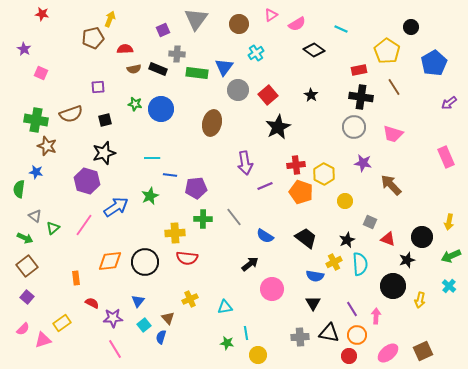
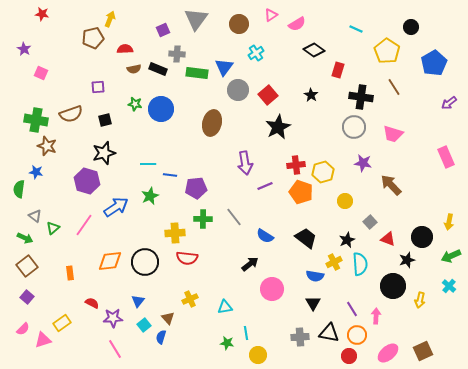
cyan line at (341, 29): moved 15 px right
red rectangle at (359, 70): moved 21 px left; rotated 63 degrees counterclockwise
cyan line at (152, 158): moved 4 px left, 6 px down
yellow hexagon at (324, 174): moved 1 px left, 2 px up; rotated 15 degrees clockwise
gray square at (370, 222): rotated 24 degrees clockwise
orange rectangle at (76, 278): moved 6 px left, 5 px up
